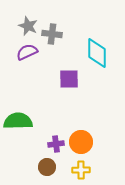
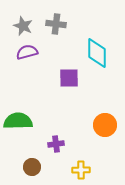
gray star: moved 5 px left
gray cross: moved 4 px right, 10 px up
purple semicircle: rotated 10 degrees clockwise
purple square: moved 1 px up
orange circle: moved 24 px right, 17 px up
brown circle: moved 15 px left
